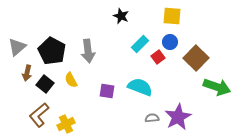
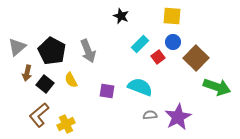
blue circle: moved 3 px right
gray arrow: rotated 15 degrees counterclockwise
gray semicircle: moved 2 px left, 3 px up
